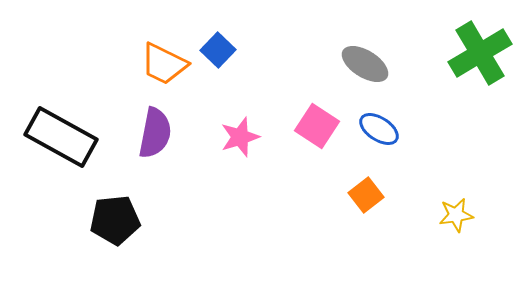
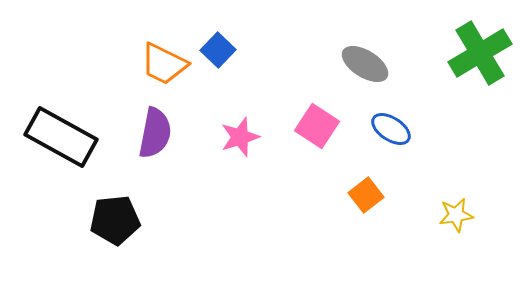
blue ellipse: moved 12 px right
